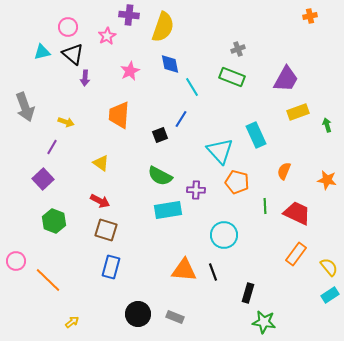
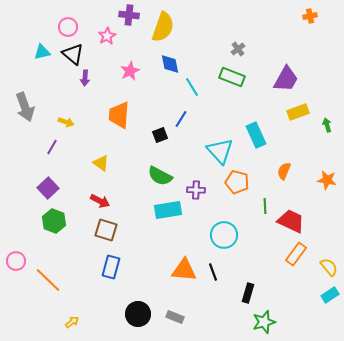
gray cross at (238, 49): rotated 16 degrees counterclockwise
purple square at (43, 179): moved 5 px right, 9 px down
red trapezoid at (297, 213): moved 6 px left, 8 px down
green star at (264, 322): rotated 25 degrees counterclockwise
